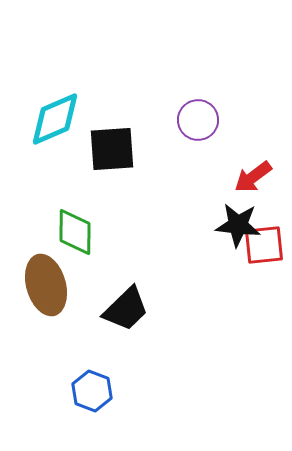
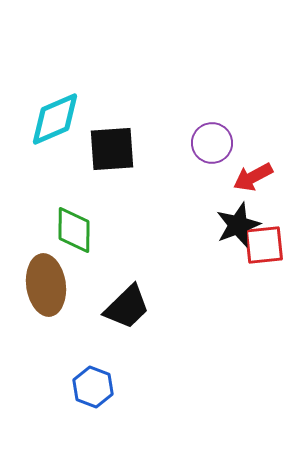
purple circle: moved 14 px right, 23 px down
red arrow: rotated 9 degrees clockwise
black star: rotated 27 degrees counterclockwise
green diamond: moved 1 px left, 2 px up
brown ellipse: rotated 8 degrees clockwise
black trapezoid: moved 1 px right, 2 px up
blue hexagon: moved 1 px right, 4 px up
